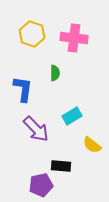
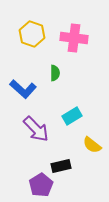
blue L-shape: rotated 124 degrees clockwise
black rectangle: rotated 18 degrees counterclockwise
purple pentagon: rotated 20 degrees counterclockwise
